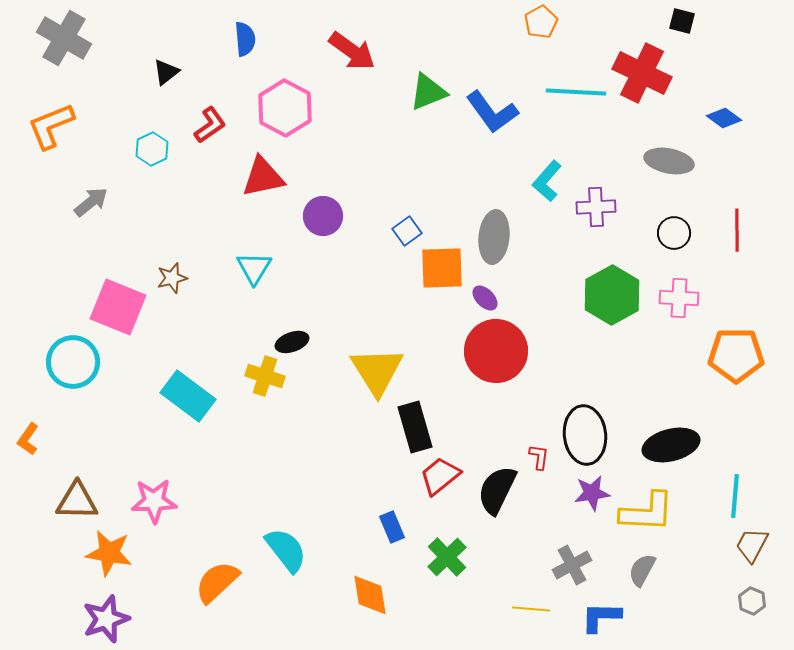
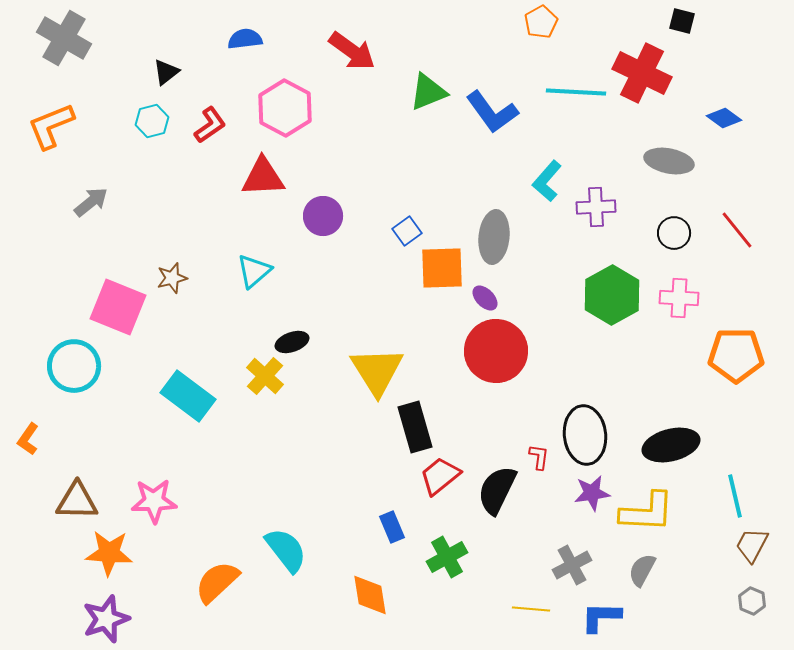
blue semicircle at (245, 39): rotated 92 degrees counterclockwise
cyan hexagon at (152, 149): moved 28 px up; rotated 12 degrees clockwise
red triangle at (263, 177): rotated 9 degrees clockwise
red line at (737, 230): rotated 39 degrees counterclockwise
cyan triangle at (254, 268): moved 3 px down; rotated 18 degrees clockwise
cyan circle at (73, 362): moved 1 px right, 4 px down
yellow cross at (265, 376): rotated 24 degrees clockwise
cyan line at (735, 496): rotated 18 degrees counterclockwise
orange star at (109, 553): rotated 6 degrees counterclockwise
green cross at (447, 557): rotated 15 degrees clockwise
